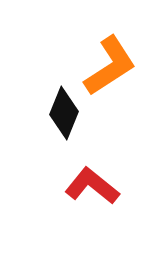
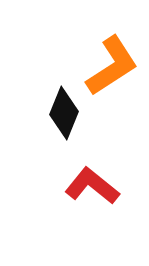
orange L-shape: moved 2 px right
